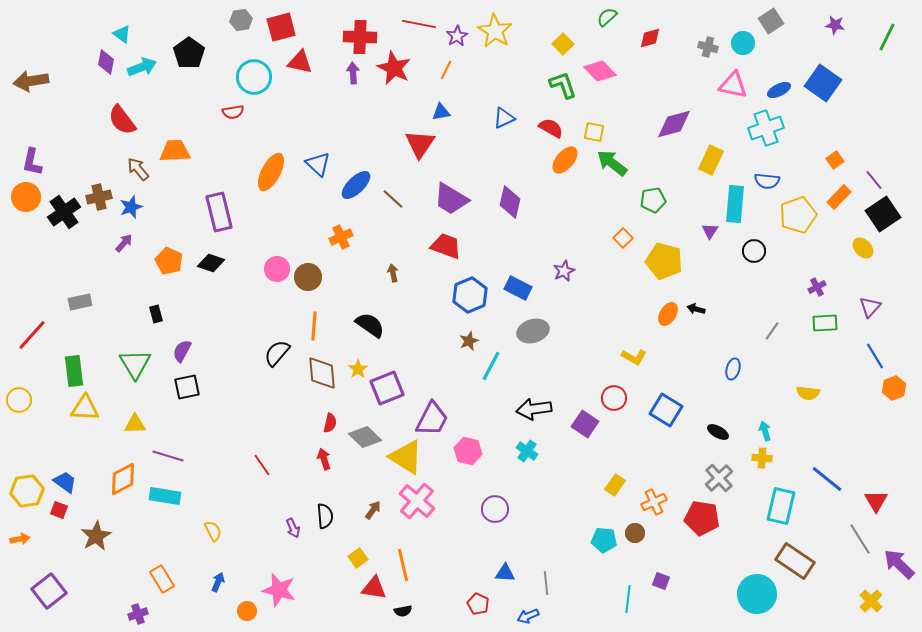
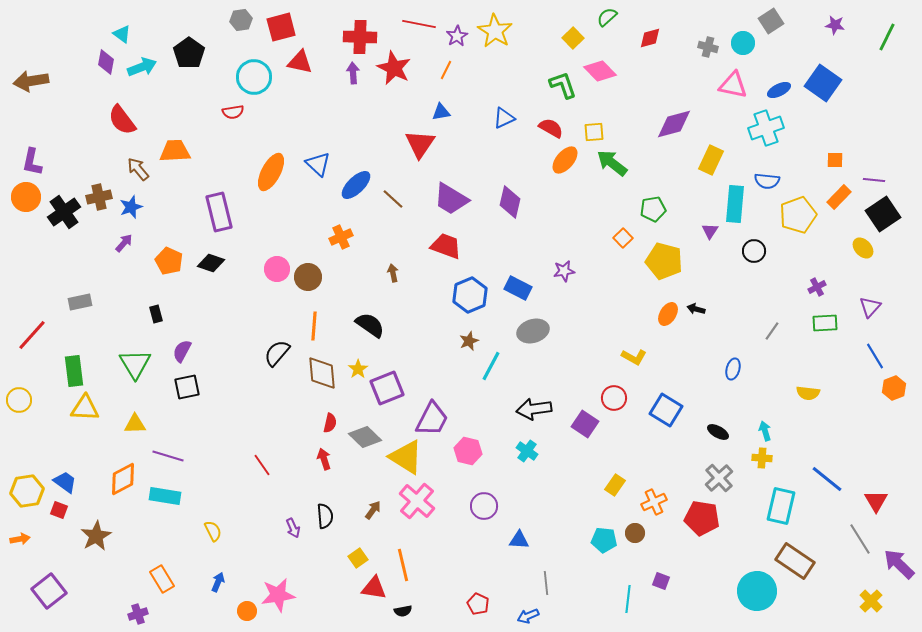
yellow square at (563, 44): moved 10 px right, 6 px up
yellow square at (594, 132): rotated 15 degrees counterclockwise
orange square at (835, 160): rotated 36 degrees clockwise
purple line at (874, 180): rotated 45 degrees counterclockwise
green pentagon at (653, 200): moved 9 px down
purple star at (564, 271): rotated 15 degrees clockwise
purple circle at (495, 509): moved 11 px left, 3 px up
blue triangle at (505, 573): moved 14 px right, 33 px up
pink star at (279, 590): moved 1 px left, 5 px down; rotated 24 degrees counterclockwise
cyan circle at (757, 594): moved 3 px up
